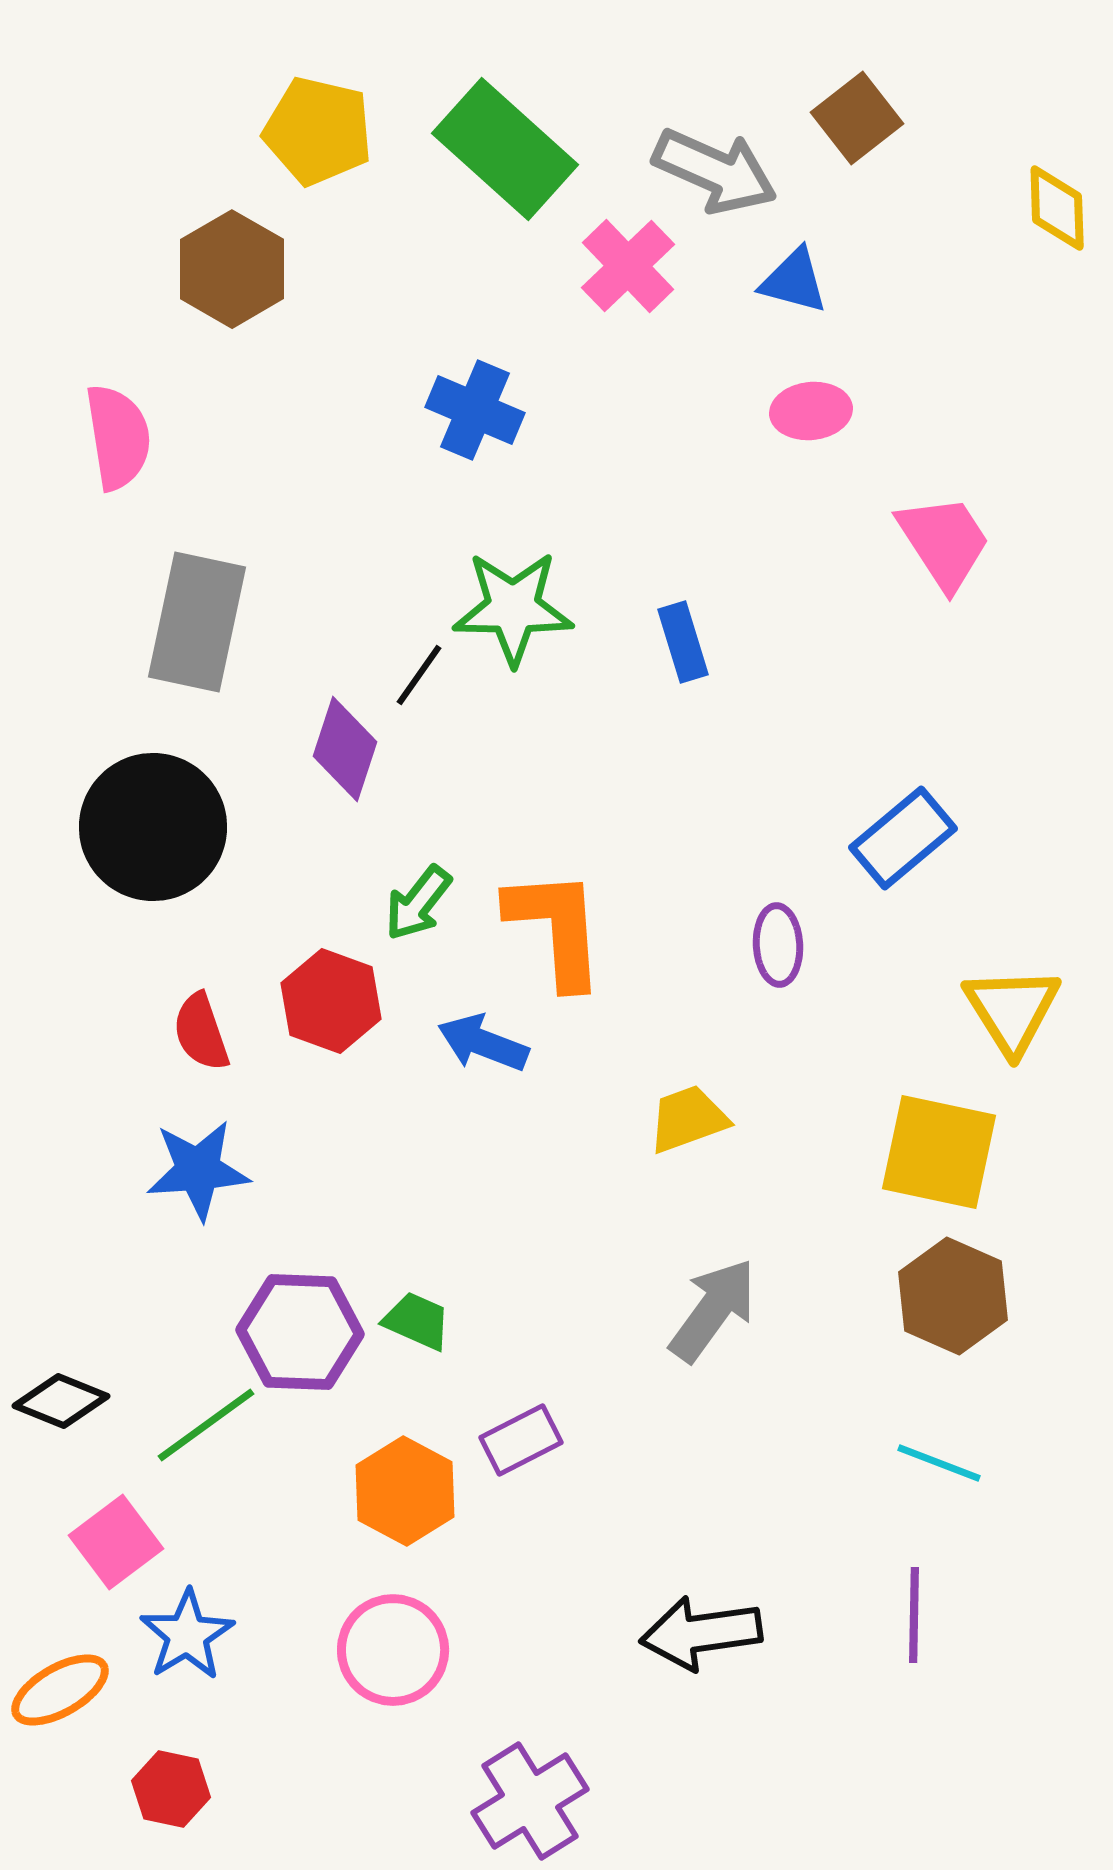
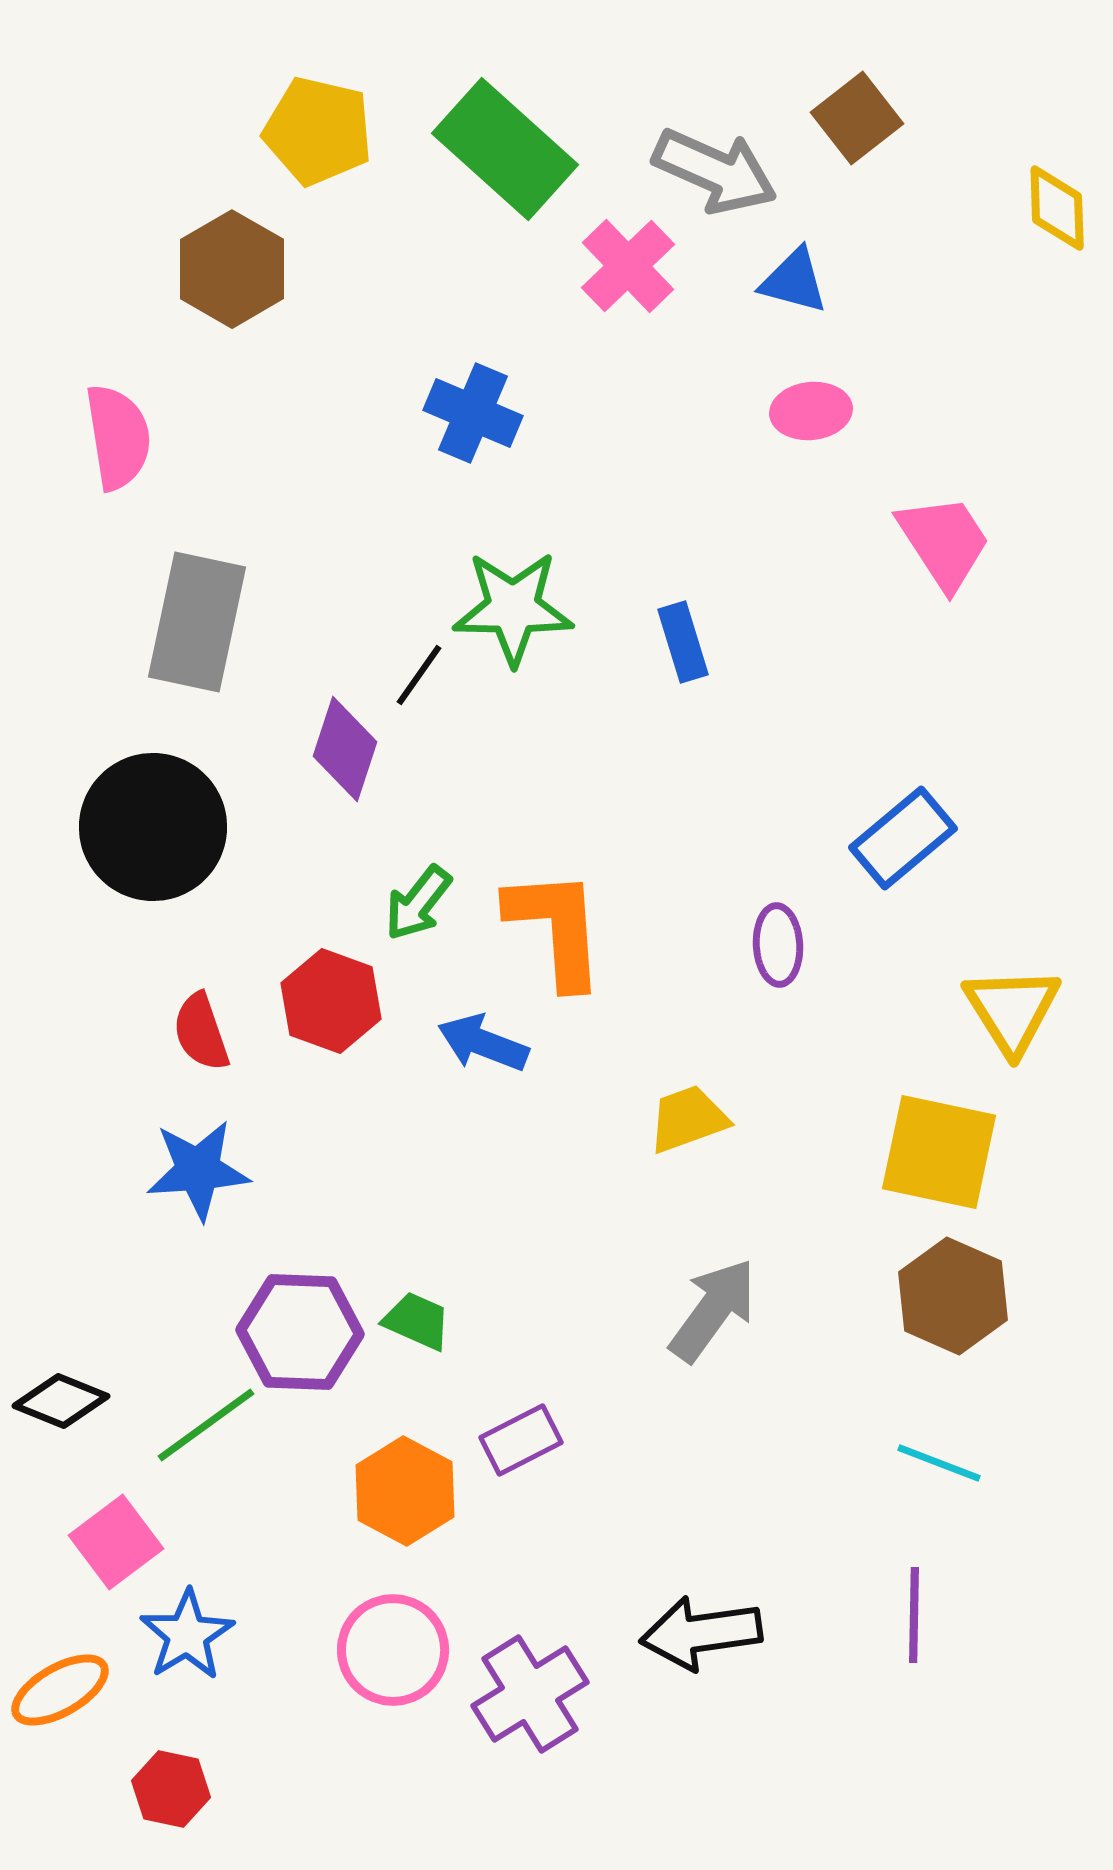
blue cross at (475, 410): moved 2 px left, 3 px down
purple cross at (530, 1801): moved 107 px up
